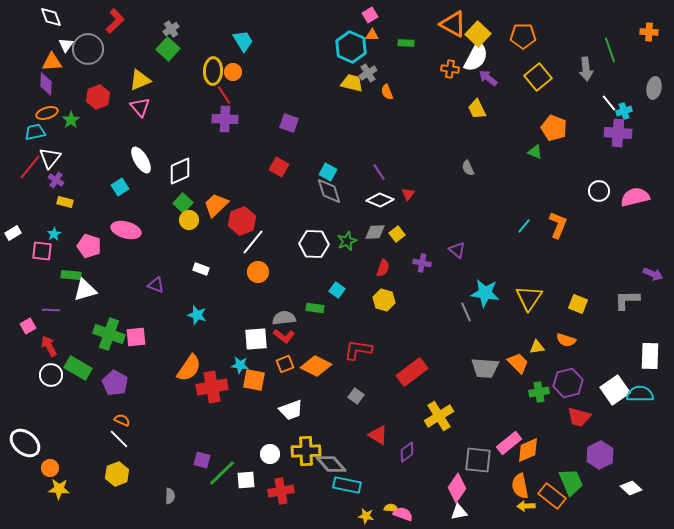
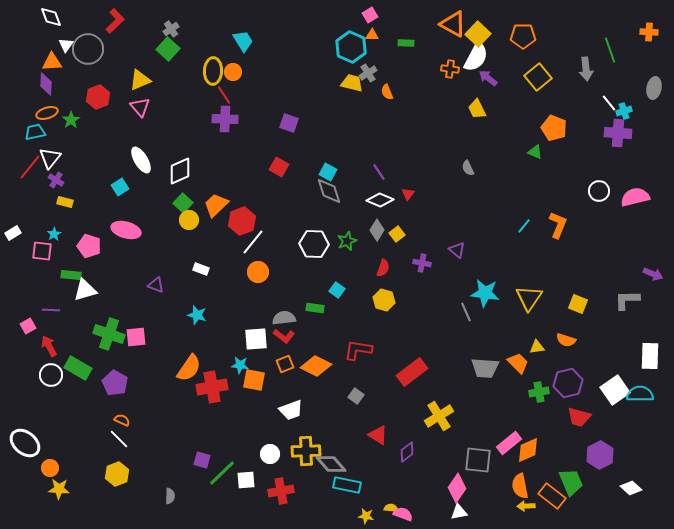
gray diamond at (375, 232): moved 2 px right, 2 px up; rotated 55 degrees counterclockwise
